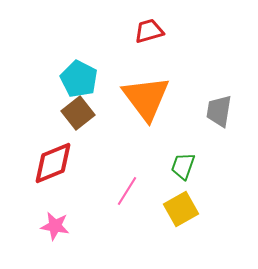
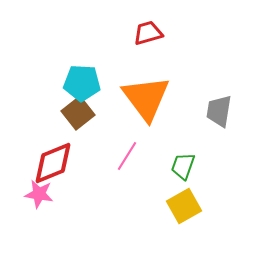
red trapezoid: moved 1 px left, 2 px down
cyan pentagon: moved 3 px right, 4 px down; rotated 24 degrees counterclockwise
pink line: moved 35 px up
yellow square: moved 3 px right, 3 px up
pink star: moved 16 px left, 32 px up
